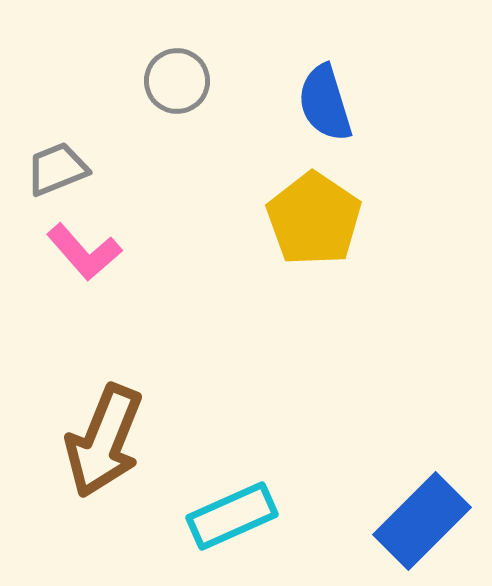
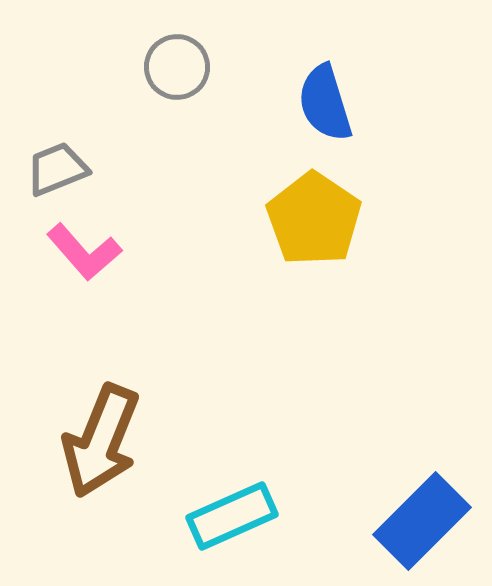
gray circle: moved 14 px up
brown arrow: moved 3 px left
